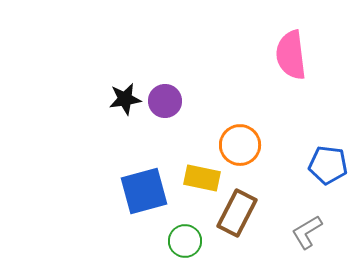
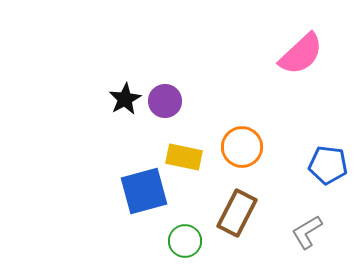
pink semicircle: moved 10 px right, 1 px up; rotated 126 degrees counterclockwise
black star: rotated 20 degrees counterclockwise
orange circle: moved 2 px right, 2 px down
yellow rectangle: moved 18 px left, 21 px up
